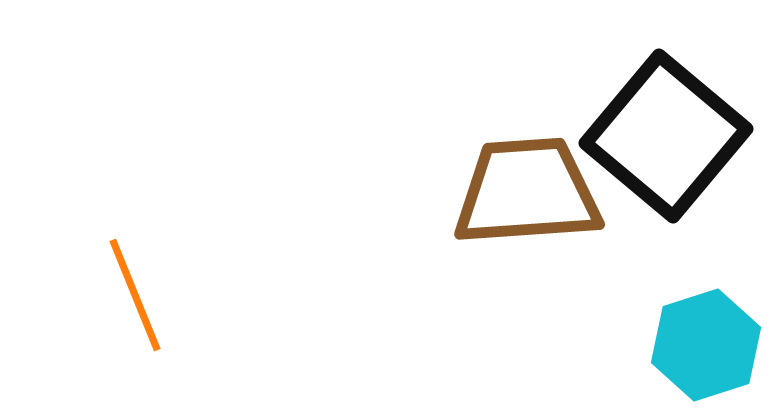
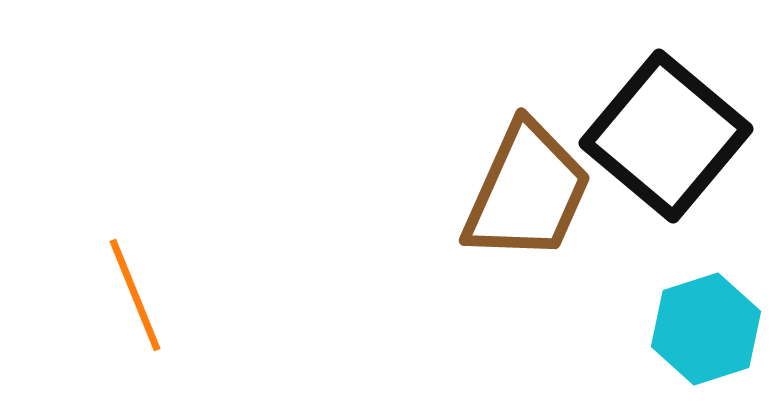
brown trapezoid: rotated 118 degrees clockwise
cyan hexagon: moved 16 px up
